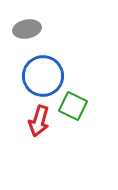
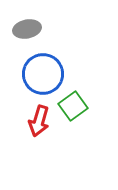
blue circle: moved 2 px up
green square: rotated 28 degrees clockwise
